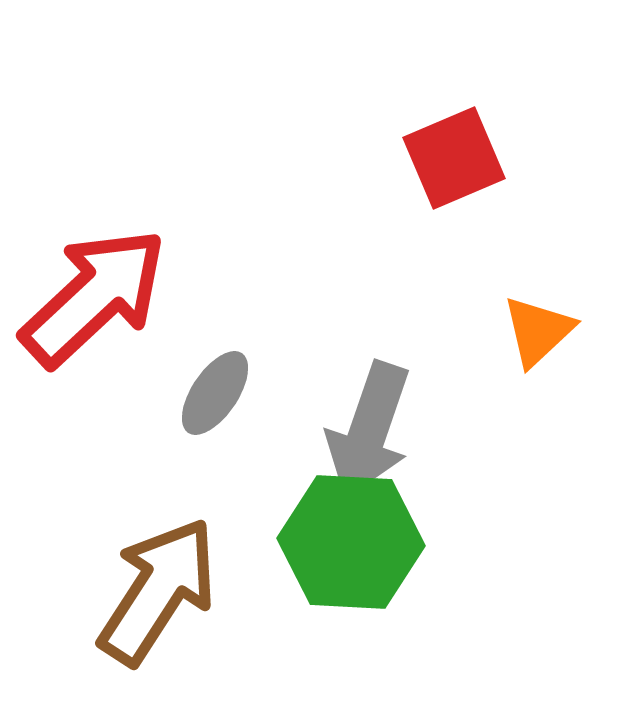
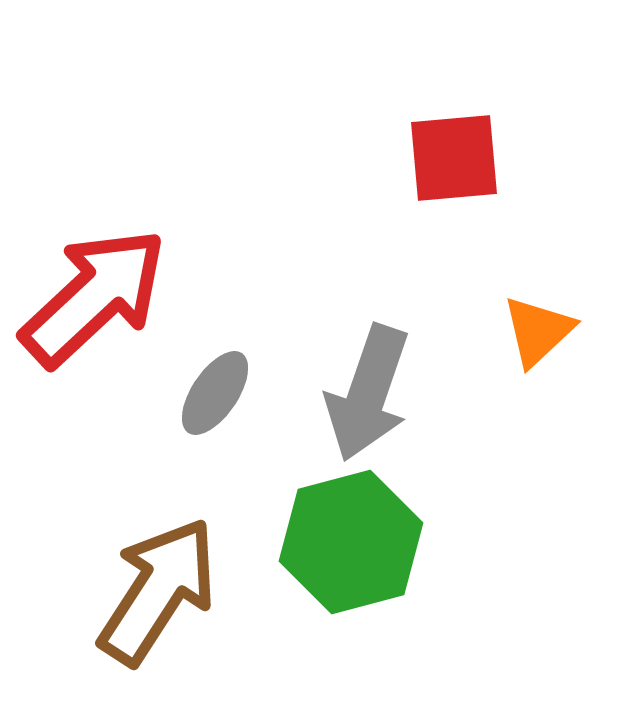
red square: rotated 18 degrees clockwise
gray arrow: moved 1 px left, 37 px up
green hexagon: rotated 18 degrees counterclockwise
